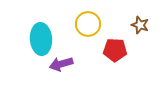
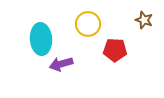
brown star: moved 4 px right, 5 px up
